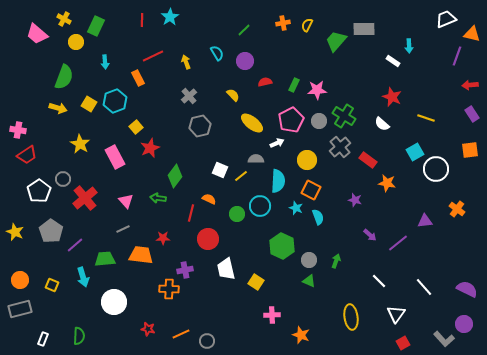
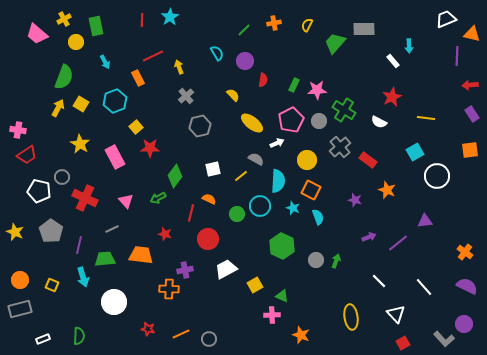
yellow cross at (64, 19): rotated 32 degrees clockwise
orange cross at (283, 23): moved 9 px left
green rectangle at (96, 26): rotated 36 degrees counterclockwise
green trapezoid at (336, 41): moved 1 px left, 2 px down
purple line at (457, 56): rotated 18 degrees counterclockwise
white rectangle at (393, 61): rotated 16 degrees clockwise
cyan arrow at (105, 62): rotated 24 degrees counterclockwise
yellow arrow at (186, 62): moved 7 px left, 5 px down
red semicircle at (265, 82): moved 2 px left, 2 px up; rotated 112 degrees clockwise
gray cross at (189, 96): moved 3 px left
red star at (392, 97): rotated 24 degrees clockwise
yellow square at (89, 104): moved 8 px left
yellow arrow at (58, 108): rotated 78 degrees counterclockwise
green cross at (344, 116): moved 6 px up
yellow line at (426, 118): rotated 12 degrees counterclockwise
white semicircle at (382, 124): moved 3 px left, 2 px up; rotated 14 degrees counterclockwise
red star at (150, 148): rotated 24 degrees clockwise
gray semicircle at (256, 159): rotated 28 degrees clockwise
white circle at (436, 169): moved 1 px right, 7 px down
white square at (220, 170): moved 7 px left, 1 px up; rotated 35 degrees counterclockwise
gray circle at (63, 179): moved 1 px left, 2 px up
orange star at (387, 183): moved 7 px down; rotated 12 degrees clockwise
white pentagon at (39, 191): rotated 25 degrees counterclockwise
red cross at (85, 198): rotated 25 degrees counterclockwise
green arrow at (158, 198): rotated 35 degrees counterclockwise
cyan star at (296, 208): moved 3 px left
orange cross at (457, 209): moved 8 px right, 43 px down
gray line at (123, 229): moved 11 px left
purple arrow at (370, 235): moved 1 px left, 2 px down; rotated 64 degrees counterclockwise
red star at (163, 238): moved 2 px right, 4 px up; rotated 16 degrees clockwise
purple line at (75, 245): moved 4 px right; rotated 36 degrees counterclockwise
gray circle at (309, 260): moved 7 px right
white trapezoid at (226, 269): rotated 75 degrees clockwise
green triangle at (309, 281): moved 27 px left, 15 px down
yellow square at (256, 282): moved 1 px left, 3 px down; rotated 28 degrees clockwise
purple semicircle at (467, 289): moved 3 px up
white triangle at (396, 314): rotated 18 degrees counterclockwise
white rectangle at (43, 339): rotated 48 degrees clockwise
gray circle at (207, 341): moved 2 px right, 2 px up
